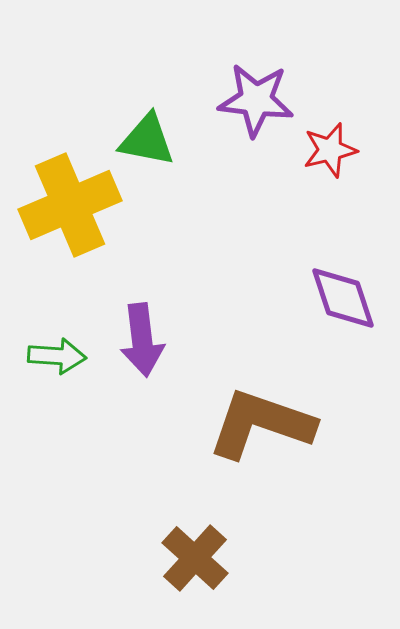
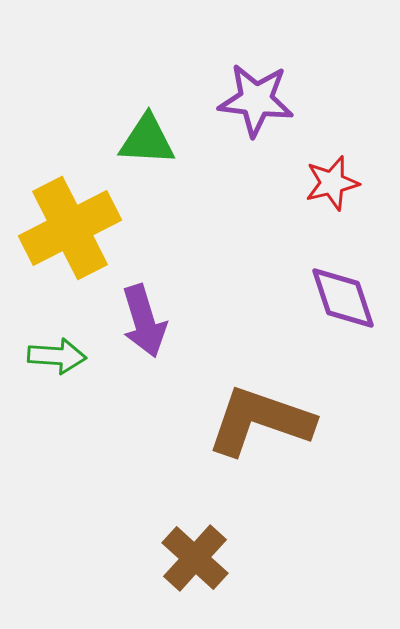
green triangle: rotated 8 degrees counterclockwise
red star: moved 2 px right, 33 px down
yellow cross: moved 23 px down; rotated 4 degrees counterclockwise
purple arrow: moved 2 px right, 19 px up; rotated 10 degrees counterclockwise
brown L-shape: moved 1 px left, 3 px up
